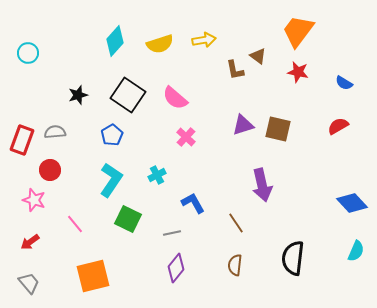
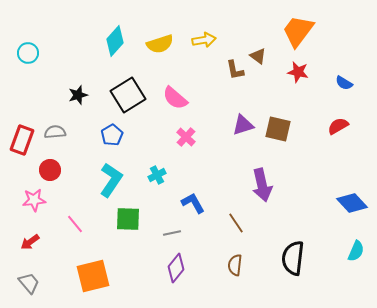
black square: rotated 24 degrees clockwise
pink star: rotated 25 degrees counterclockwise
green square: rotated 24 degrees counterclockwise
